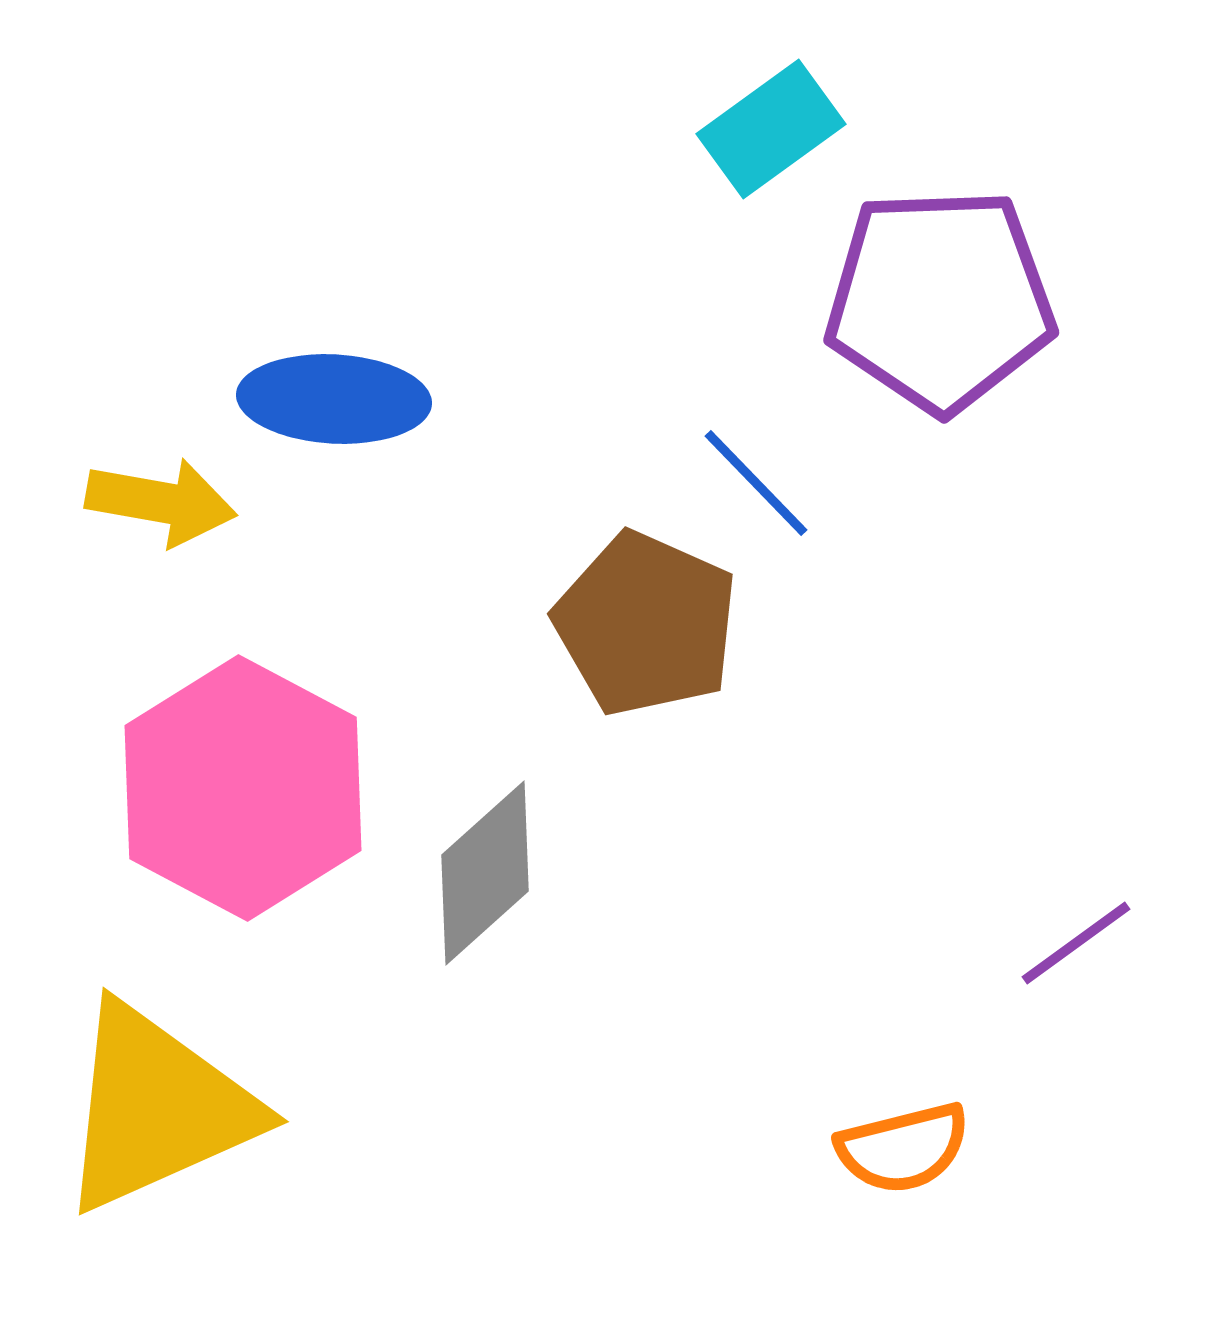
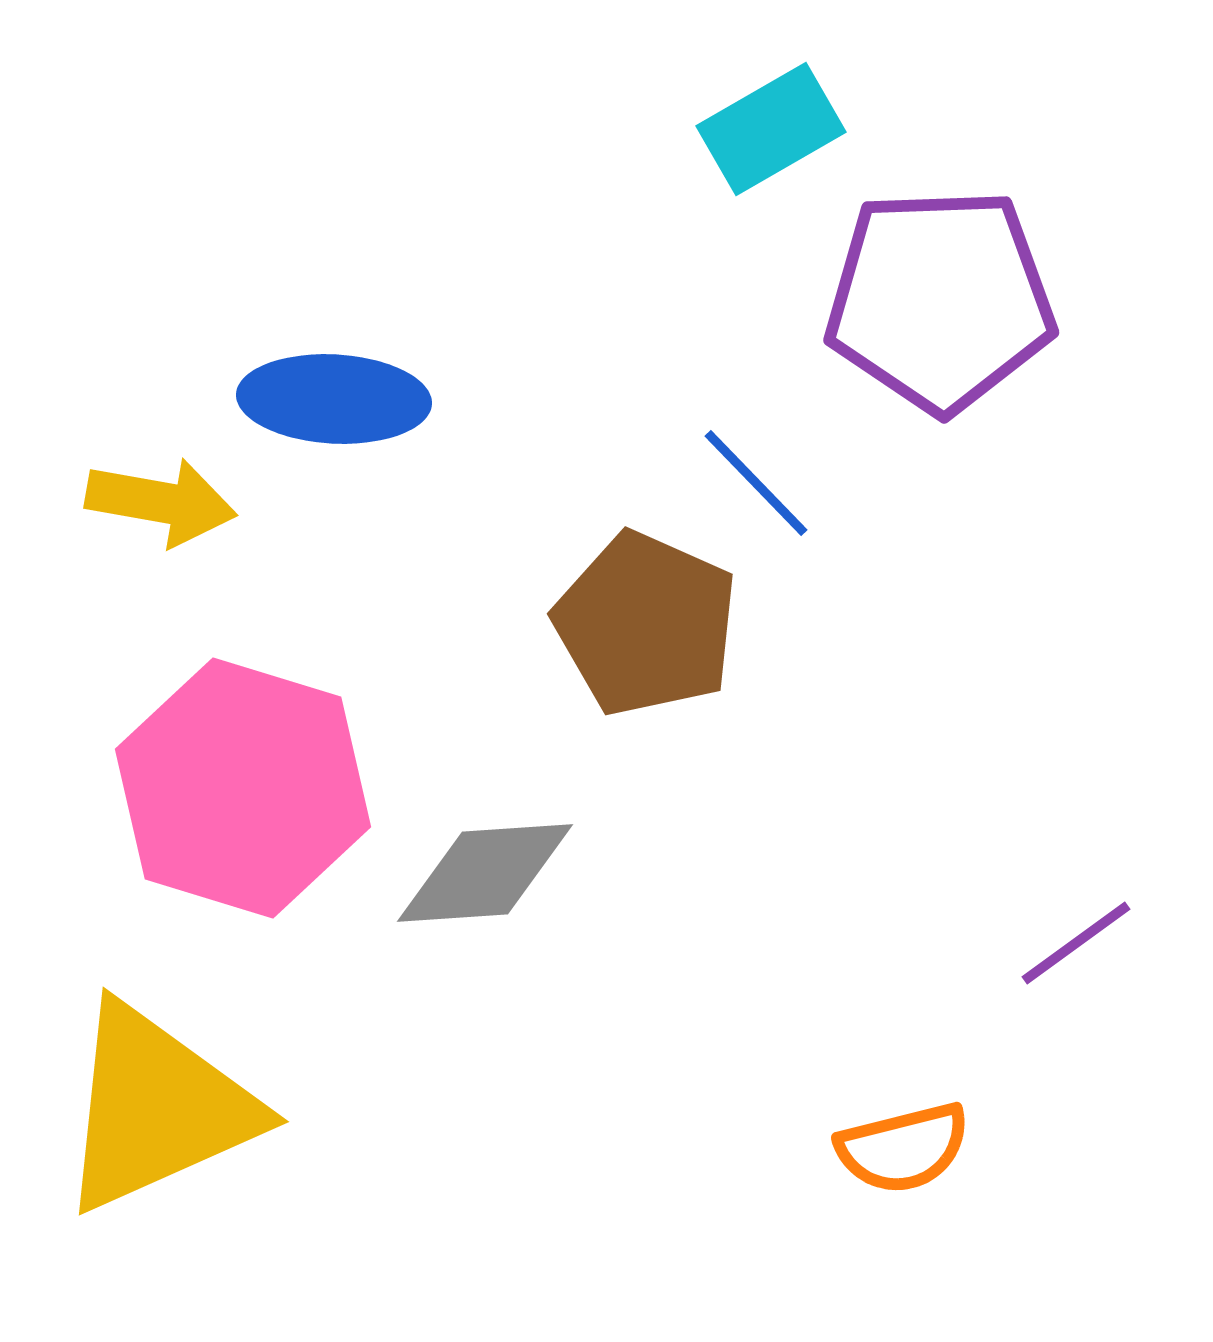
cyan rectangle: rotated 6 degrees clockwise
pink hexagon: rotated 11 degrees counterclockwise
gray diamond: rotated 38 degrees clockwise
